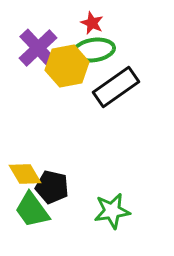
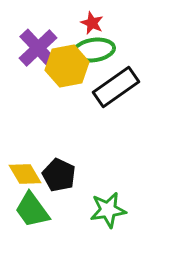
black pentagon: moved 7 px right, 12 px up; rotated 12 degrees clockwise
green star: moved 4 px left, 1 px up
